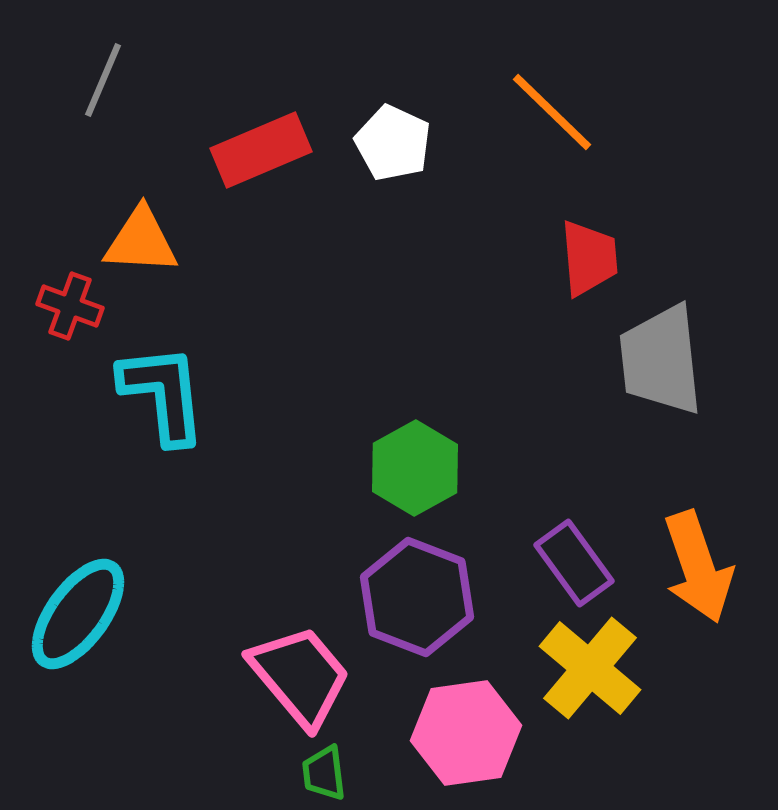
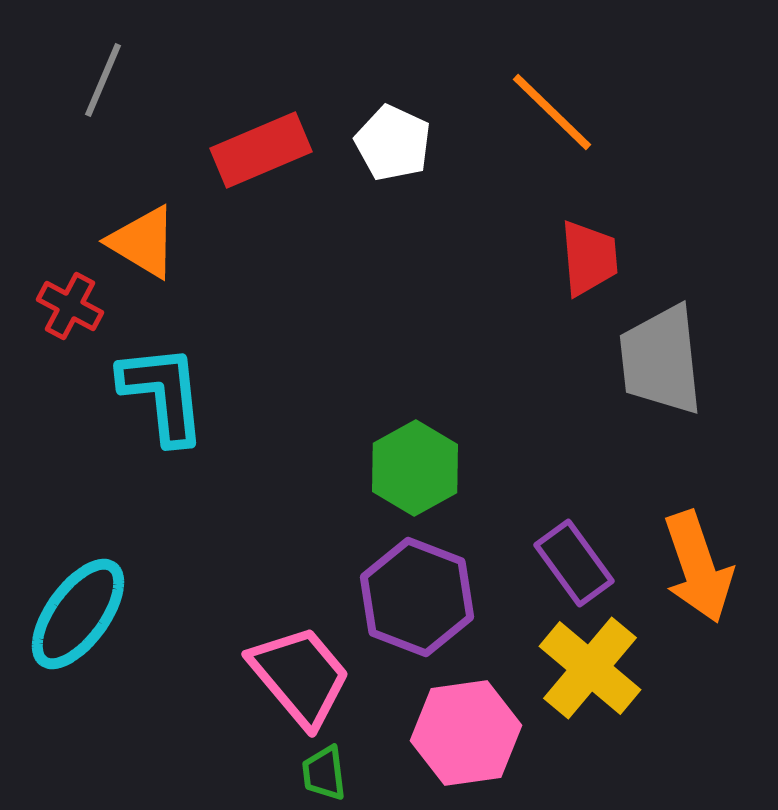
orange triangle: moved 2 px right, 1 px down; rotated 28 degrees clockwise
red cross: rotated 8 degrees clockwise
